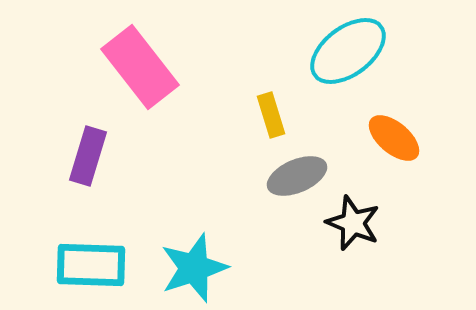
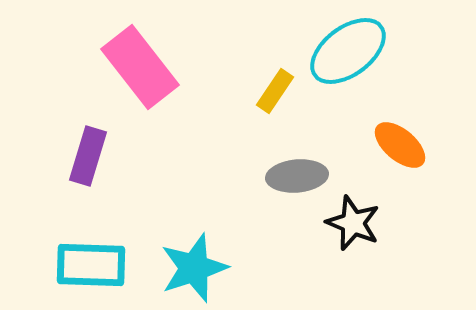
yellow rectangle: moved 4 px right, 24 px up; rotated 51 degrees clockwise
orange ellipse: moved 6 px right, 7 px down
gray ellipse: rotated 18 degrees clockwise
